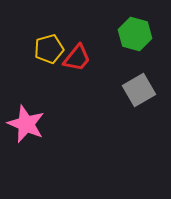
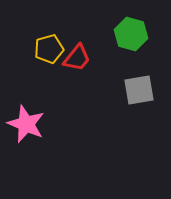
green hexagon: moved 4 px left
gray square: rotated 20 degrees clockwise
